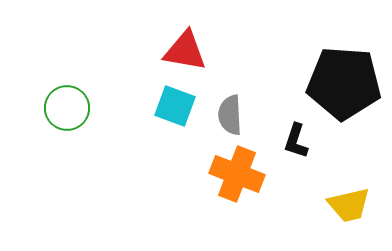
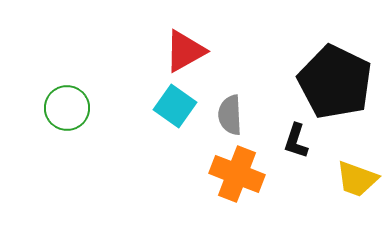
red triangle: rotated 39 degrees counterclockwise
black pentagon: moved 9 px left, 1 px up; rotated 22 degrees clockwise
cyan square: rotated 15 degrees clockwise
yellow trapezoid: moved 8 px right, 26 px up; rotated 33 degrees clockwise
